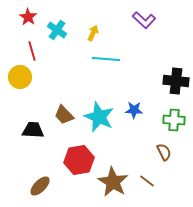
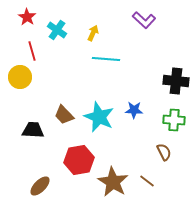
red star: moved 1 px left
